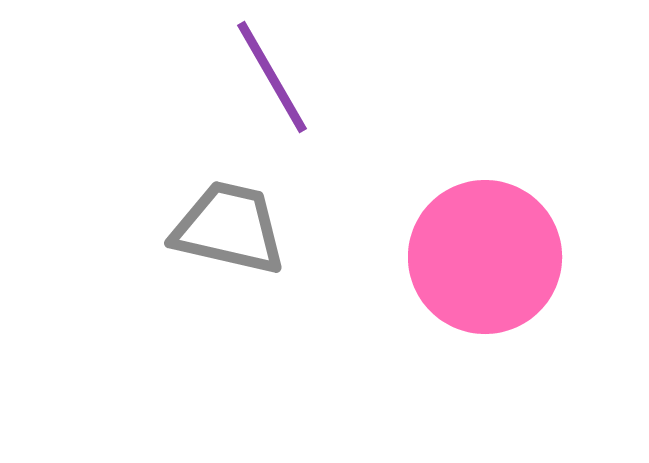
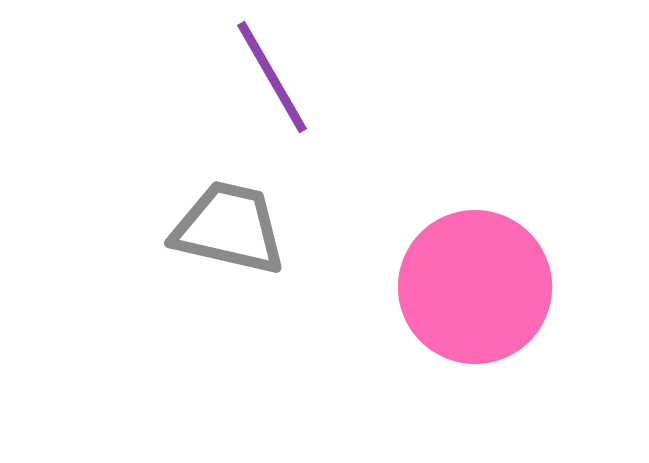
pink circle: moved 10 px left, 30 px down
